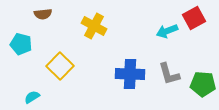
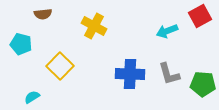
red square: moved 6 px right, 2 px up
